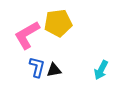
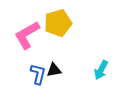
yellow pentagon: rotated 8 degrees counterclockwise
blue L-shape: moved 1 px right, 7 px down
